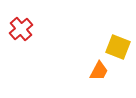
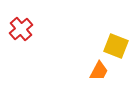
yellow square: moved 2 px left, 1 px up
